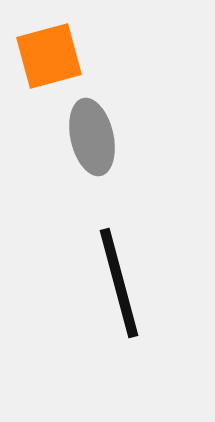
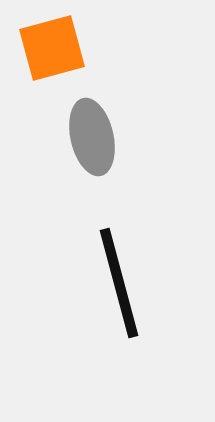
orange square: moved 3 px right, 8 px up
